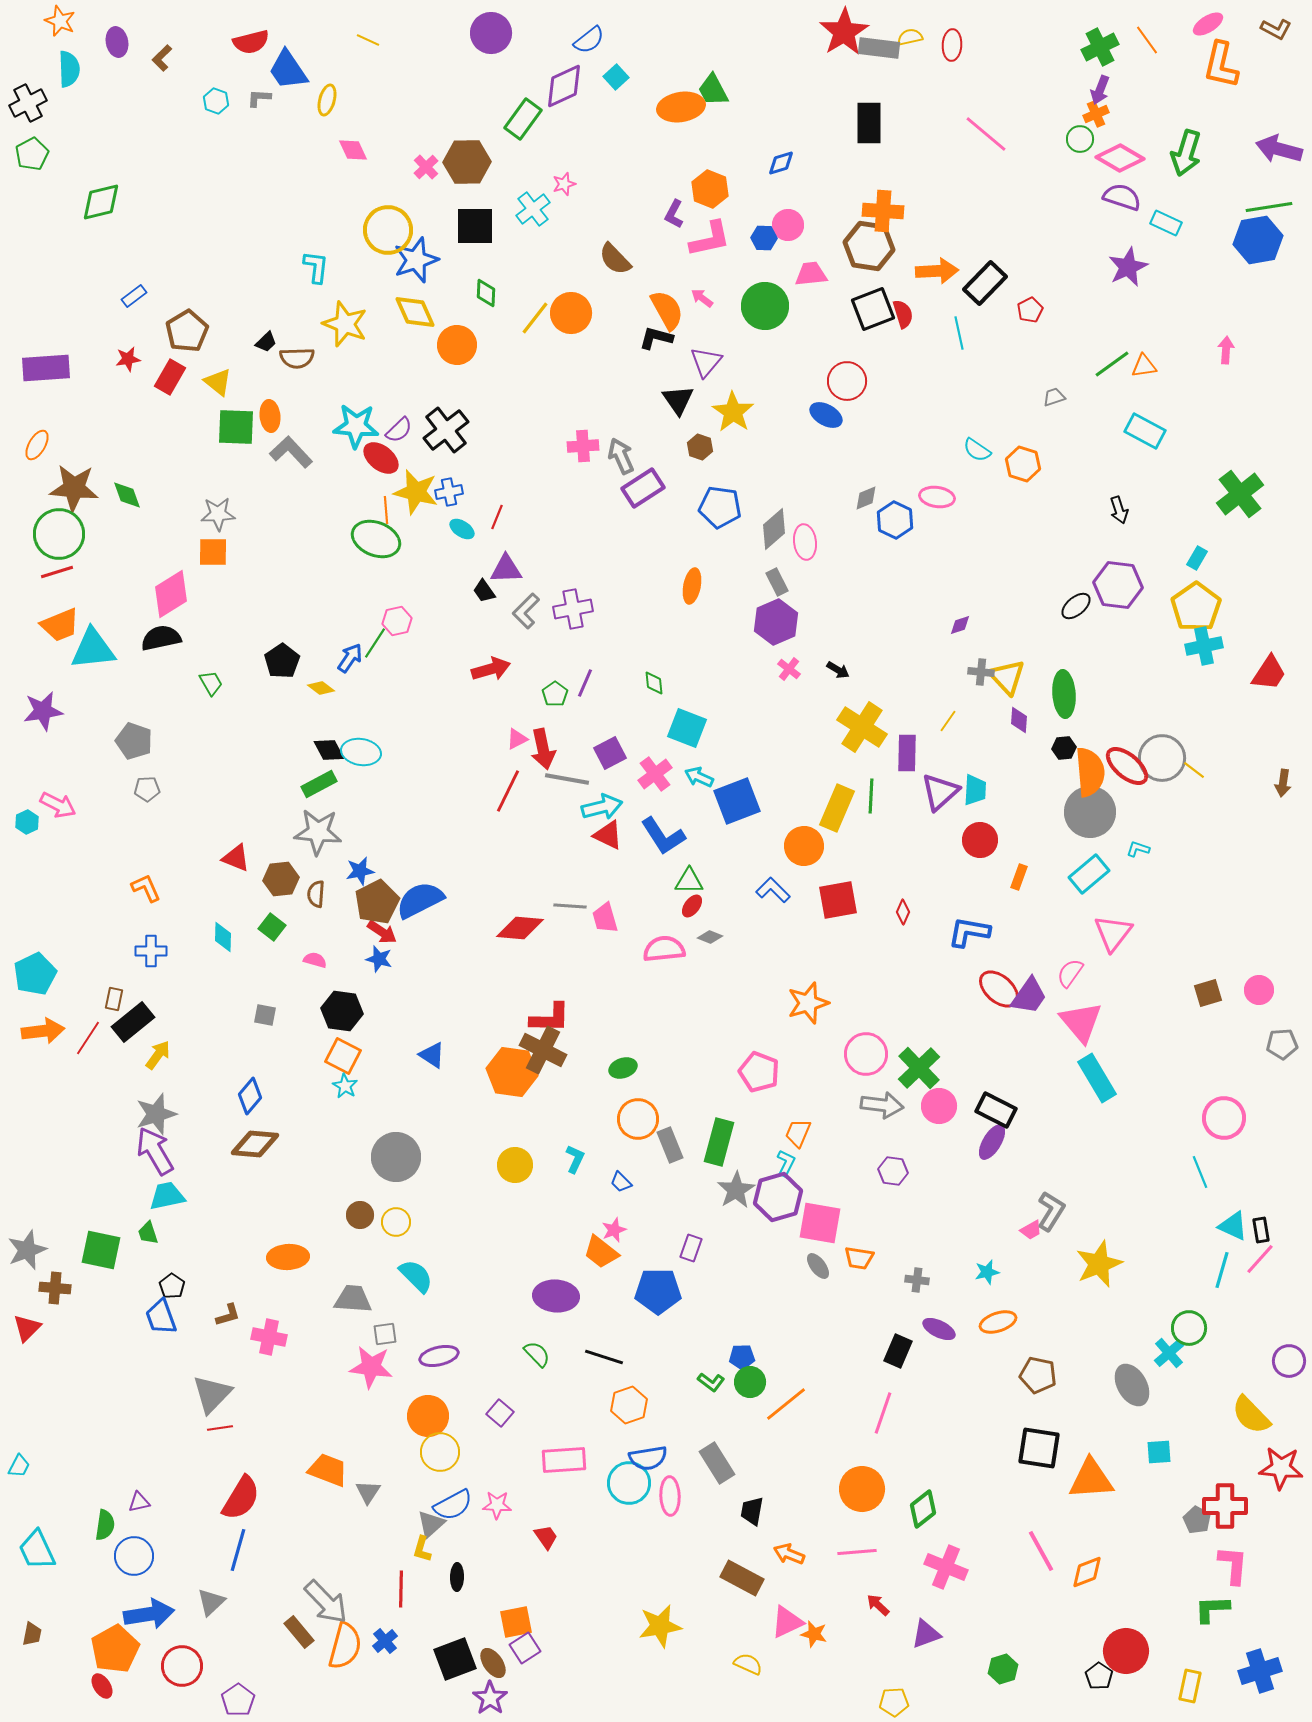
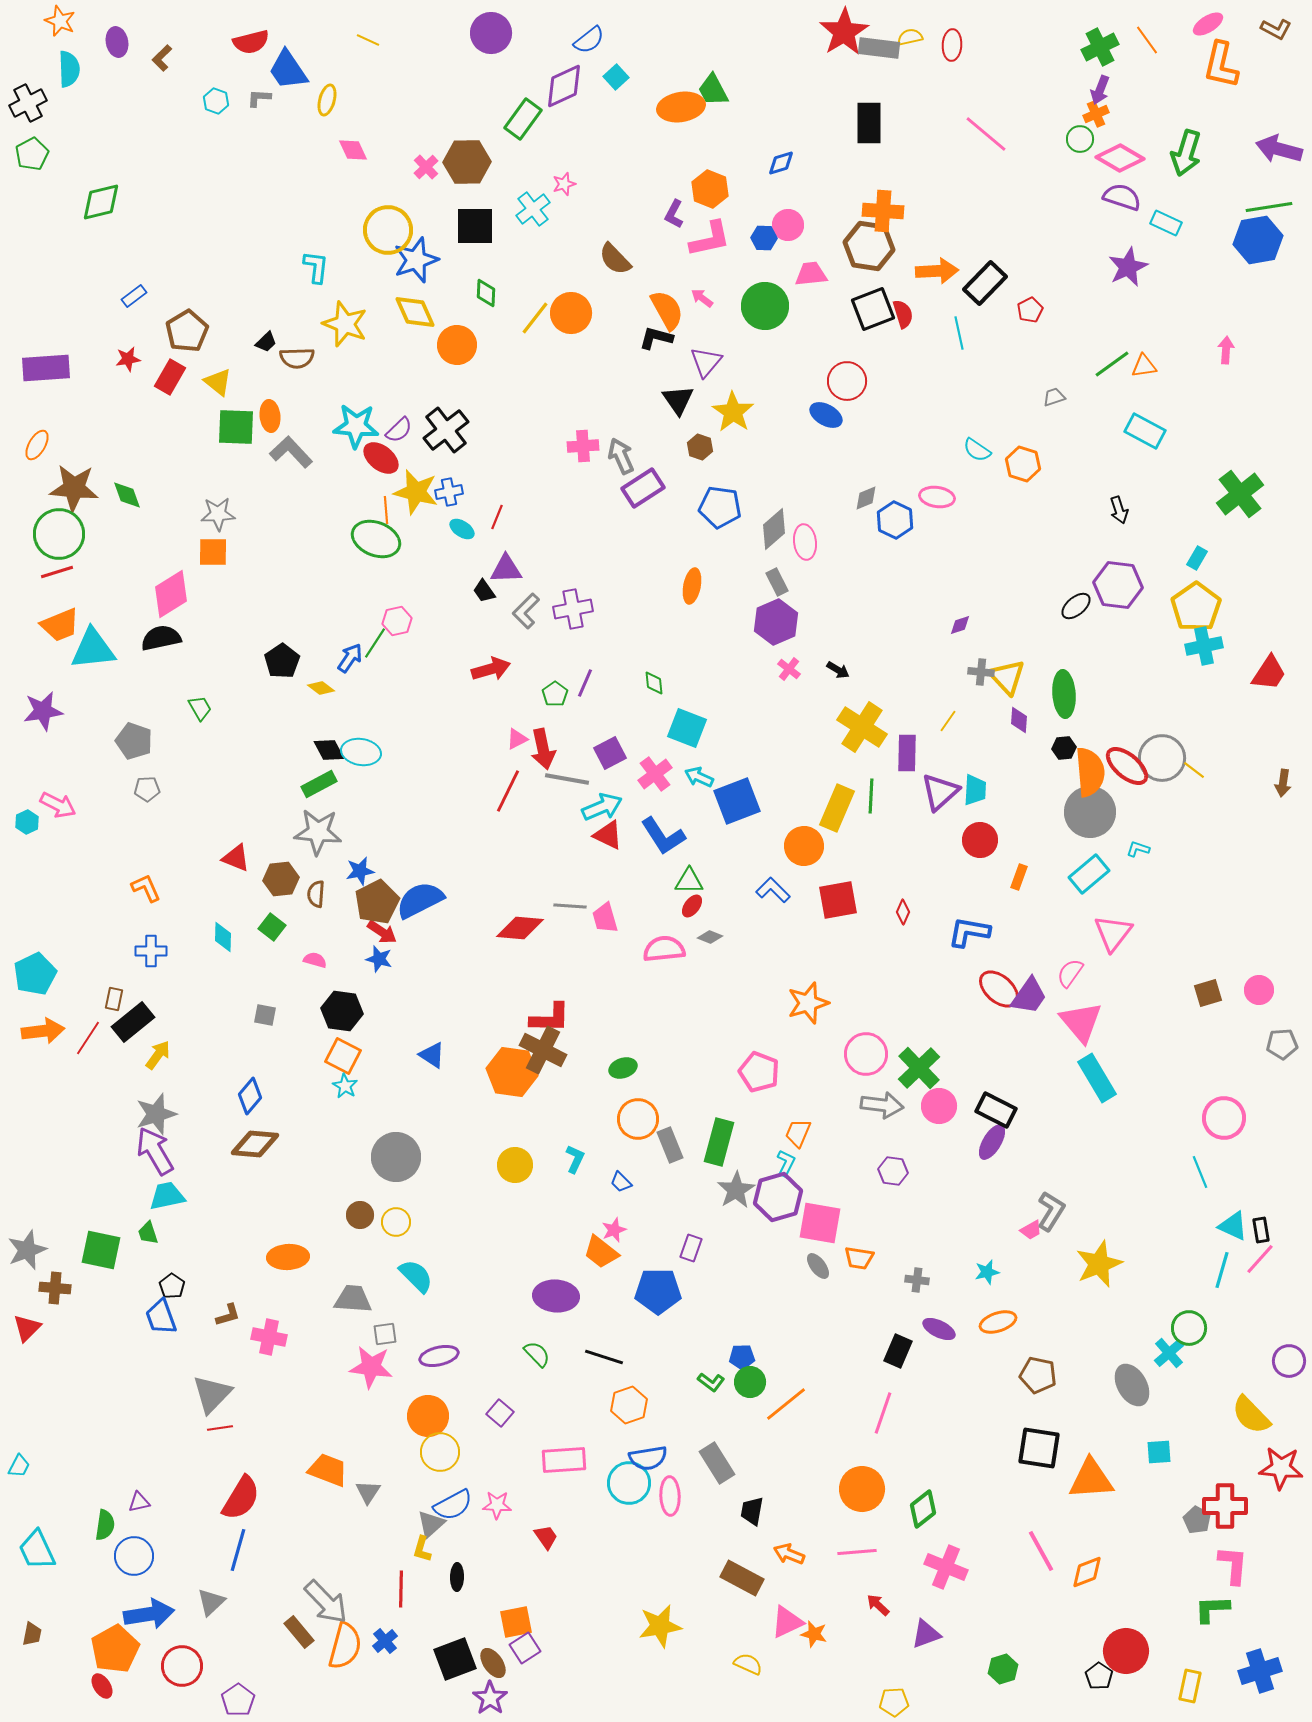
green trapezoid at (211, 683): moved 11 px left, 25 px down
cyan arrow at (602, 807): rotated 9 degrees counterclockwise
